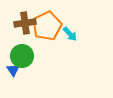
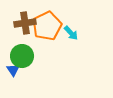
cyan arrow: moved 1 px right, 1 px up
